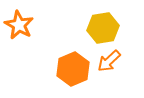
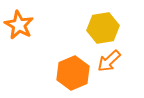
orange hexagon: moved 4 px down
